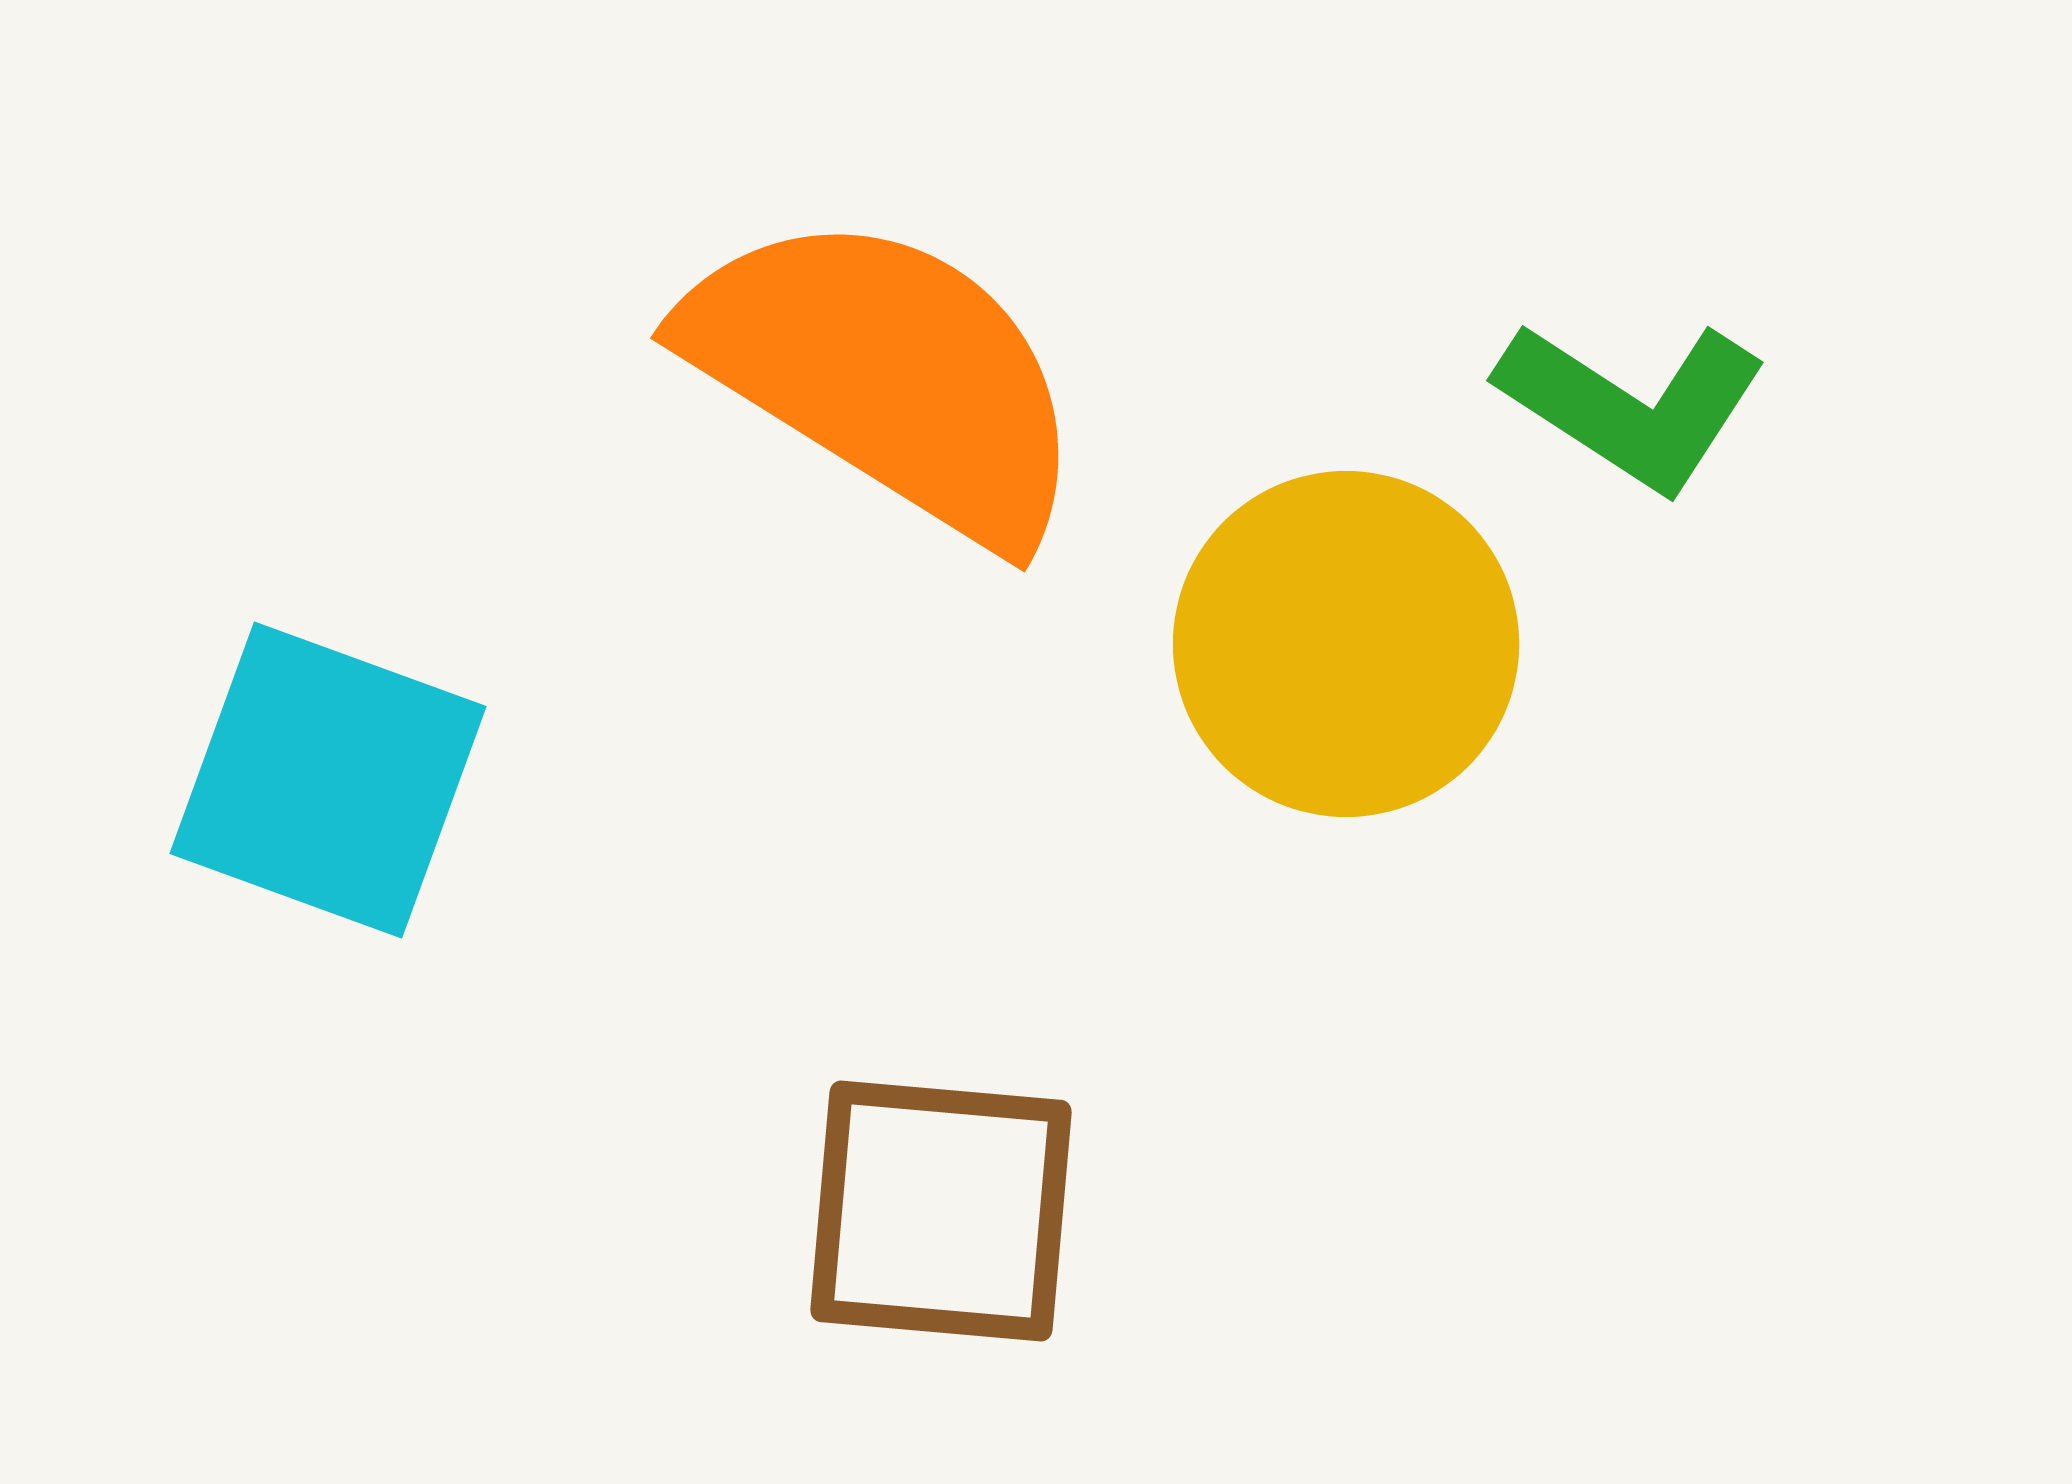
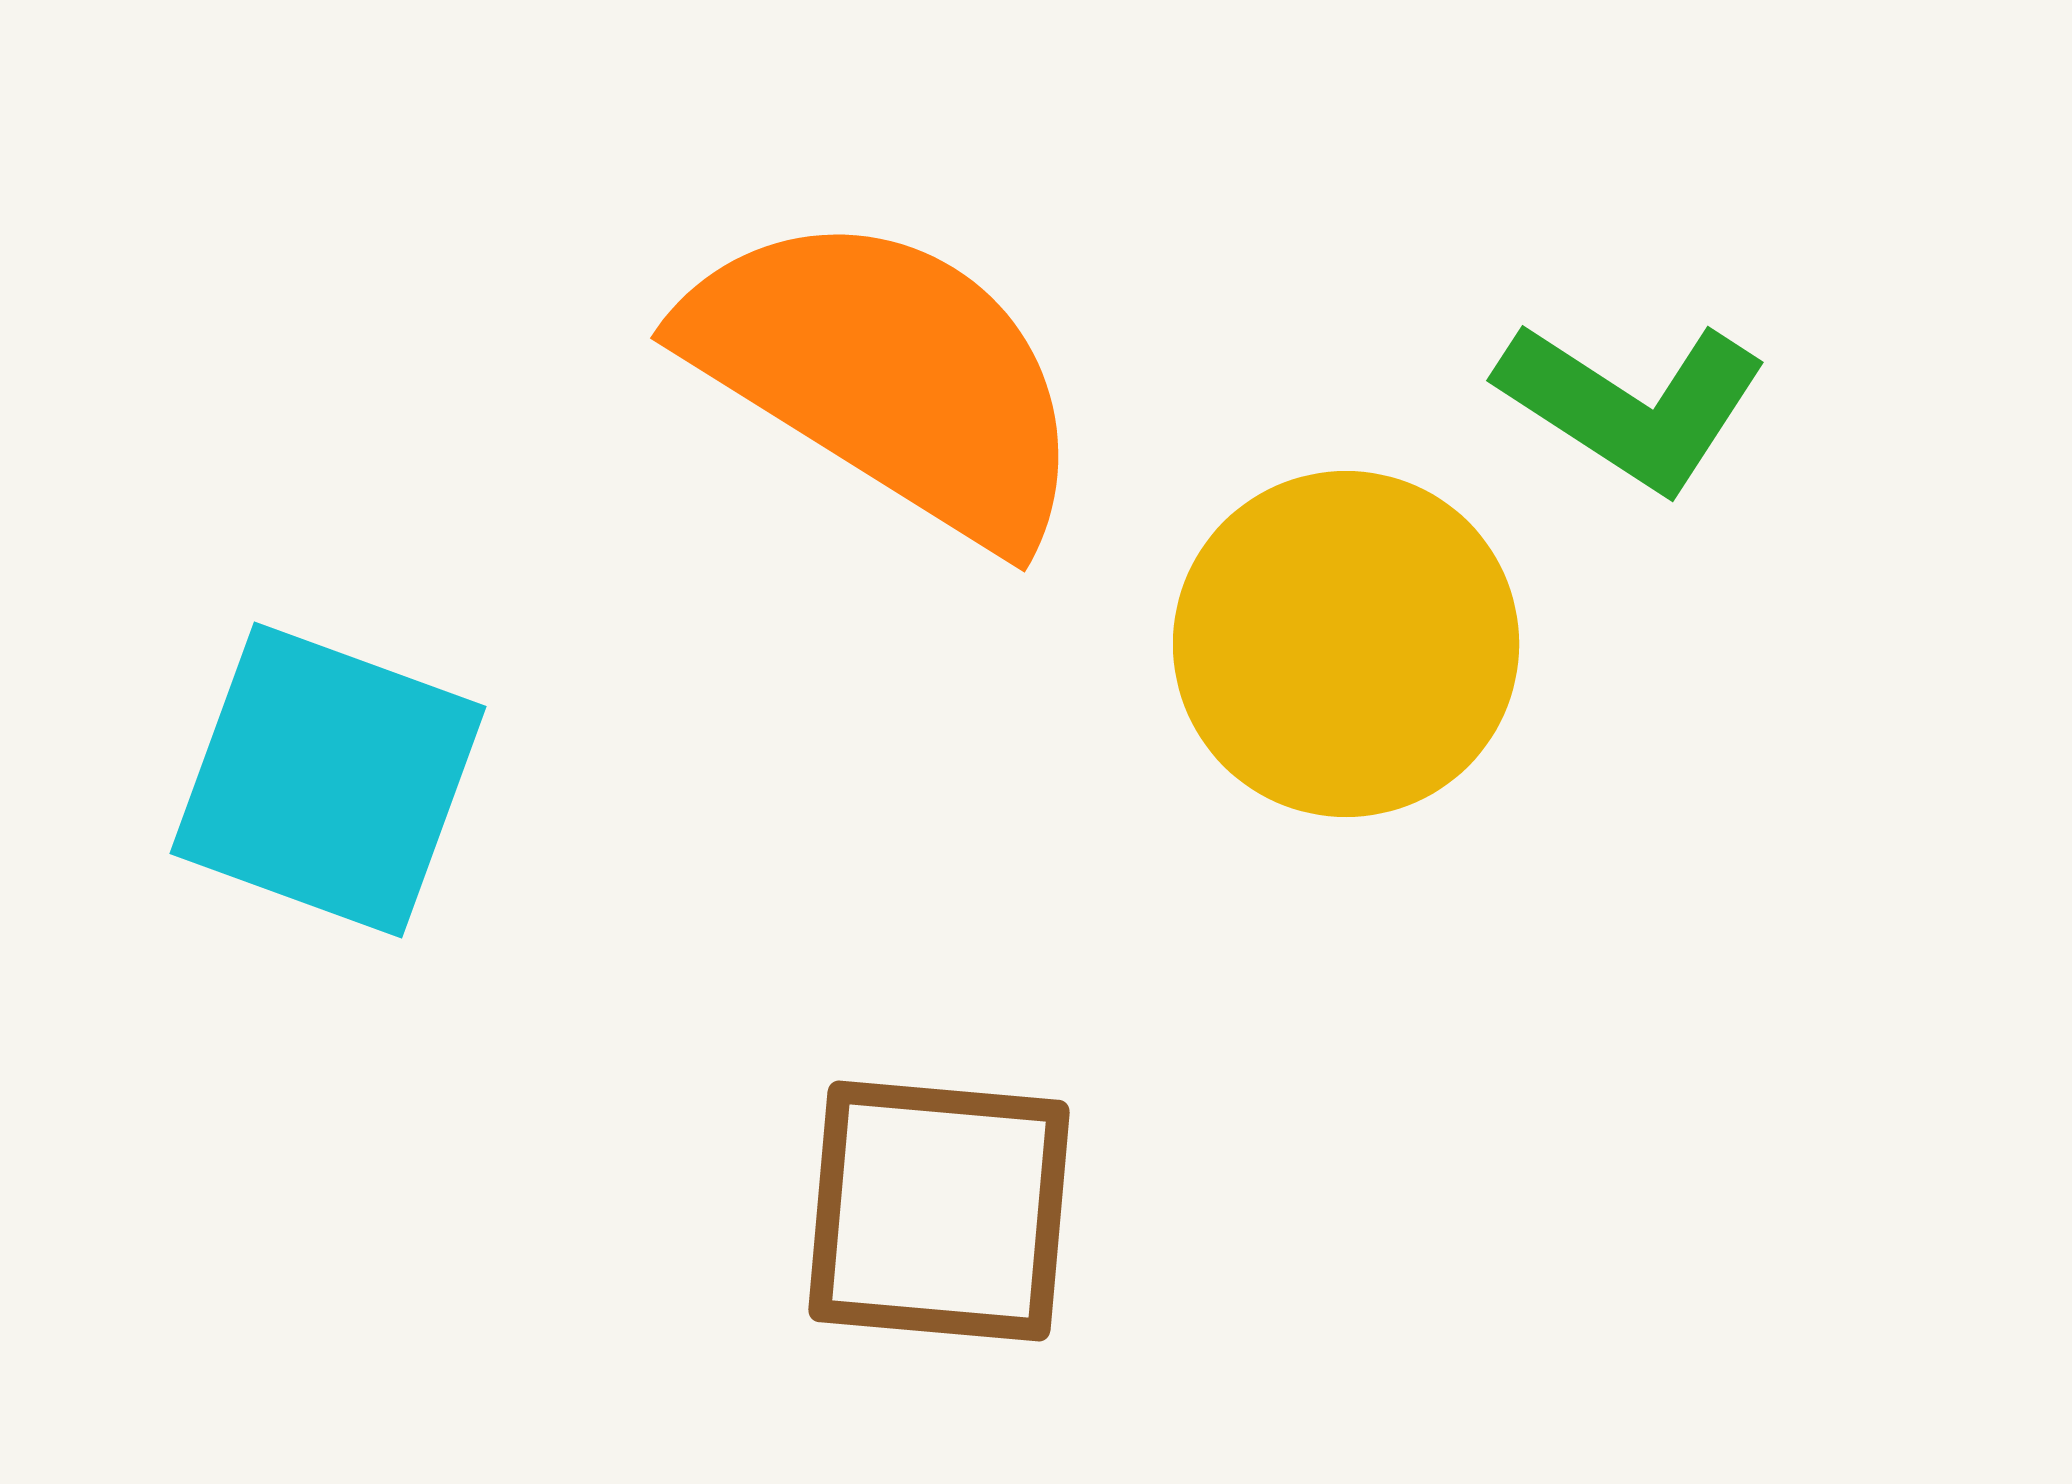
brown square: moved 2 px left
